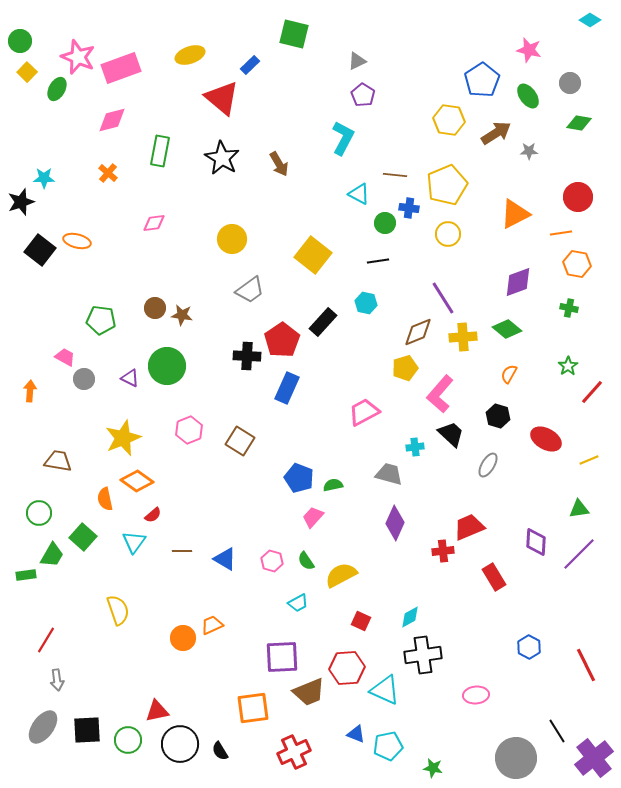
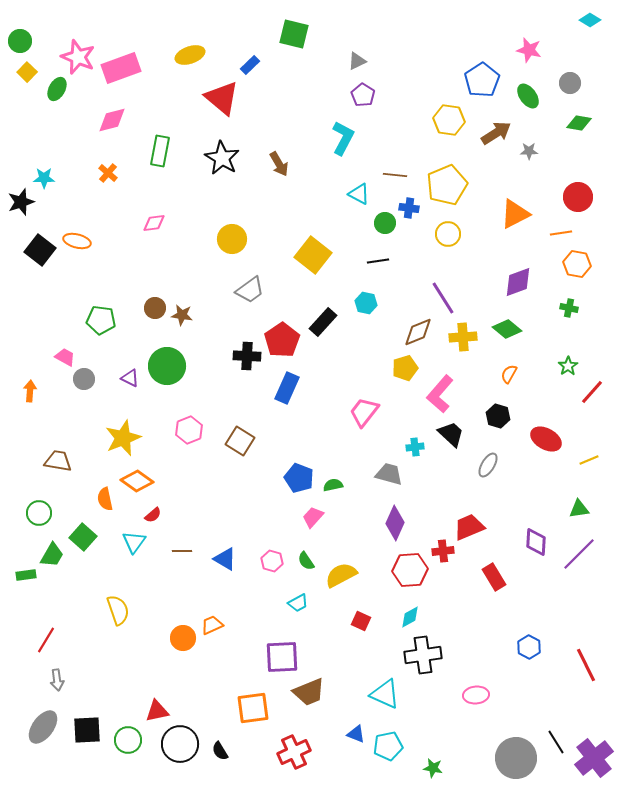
pink trapezoid at (364, 412): rotated 24 degrees counterclockwise
red hexagon at (347, 668): moved 63 px right, 98 px up
cyan triangle at (385, 690): moved 4 px down
black line at (557, 731): moved 1 px left, 11 px down
